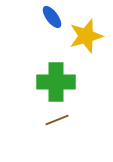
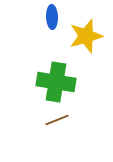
blue ellipse: rotated 35 degrees clockwise
green cross: rotated 9 degrees clockwise
